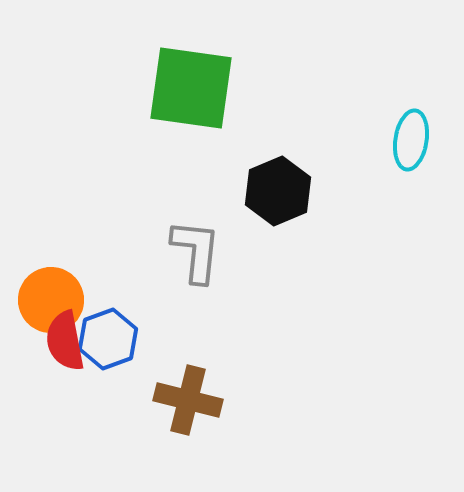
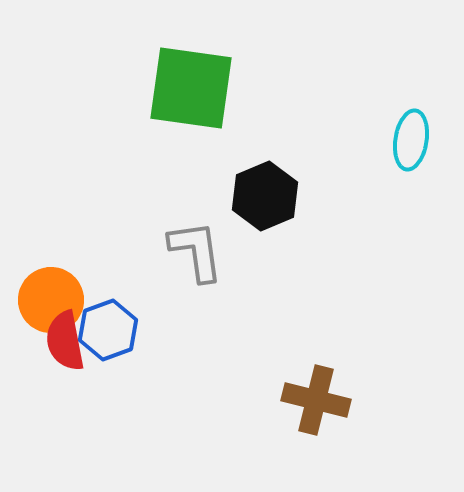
black hexagon: moved 13 px left, 5 px down
gray L-shape: rotated 14 degrees counterclockwise
blue hexagon: moved 9 px up
brown cross: moved 128 px right
